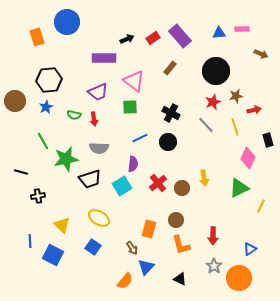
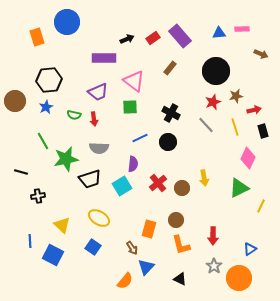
black rectangle at (268, 140): moved 5 px left, 9 px up
